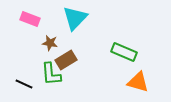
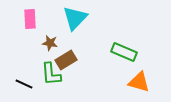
pink rectangle: rotated 66 degrees clockwise
orange triangle: moved 1 px right
